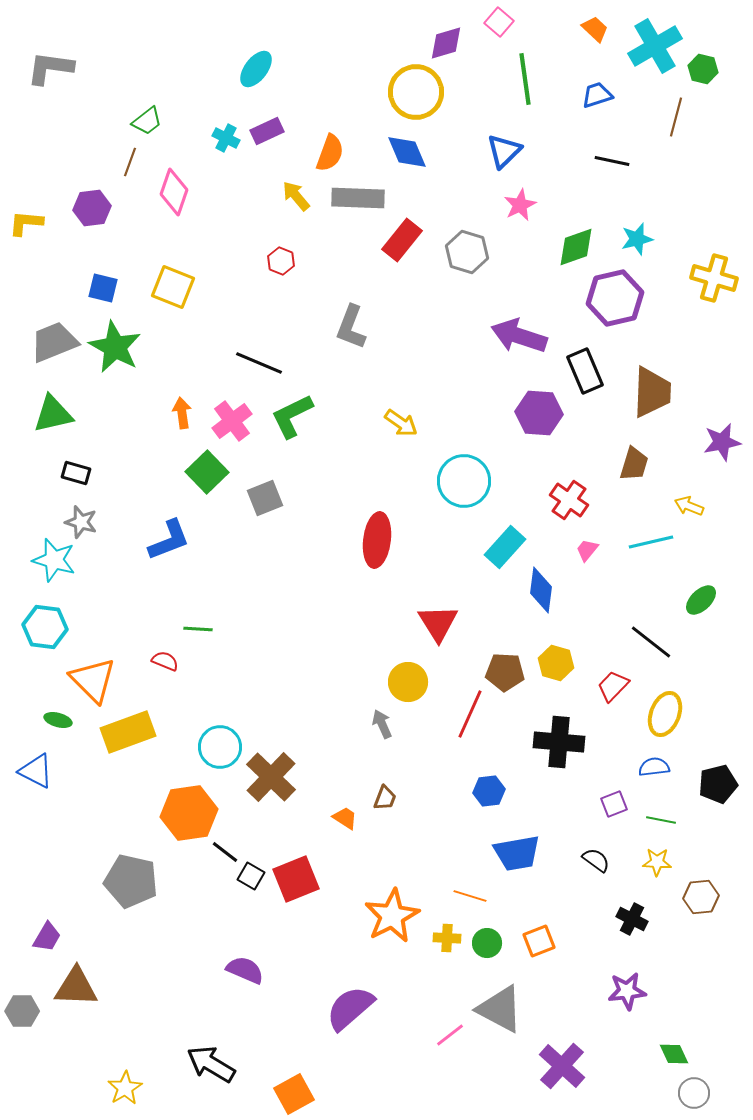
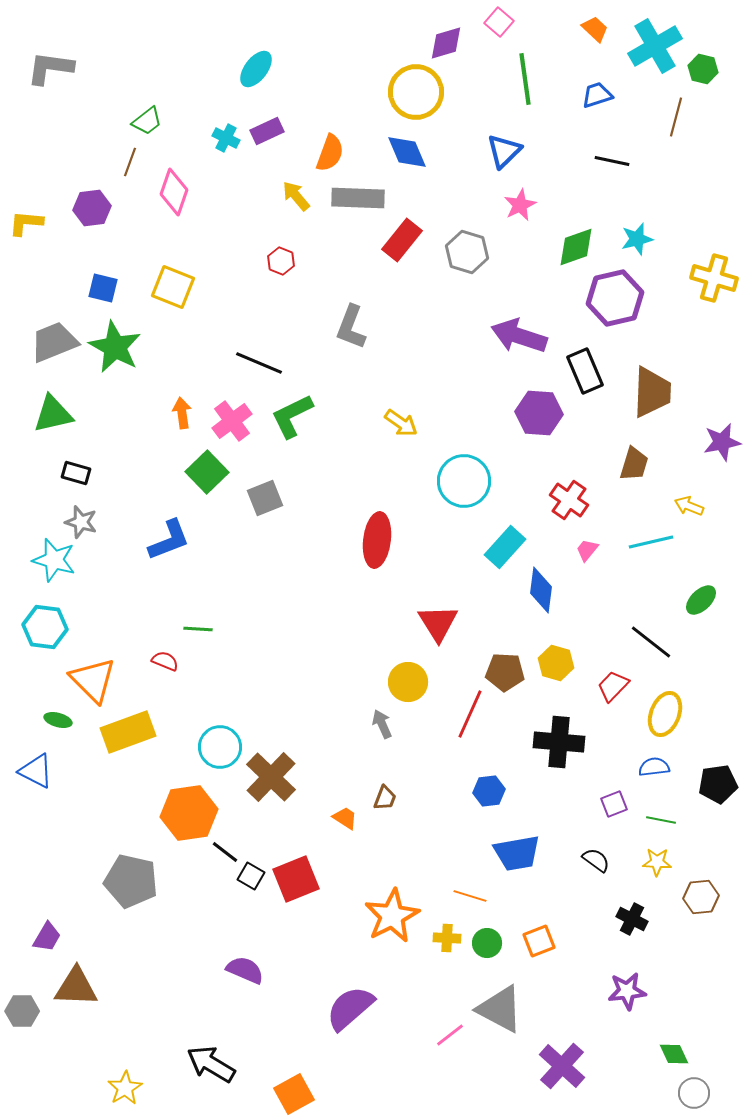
black pentagon at (718, 784): rotated 6 degrees clockwise
